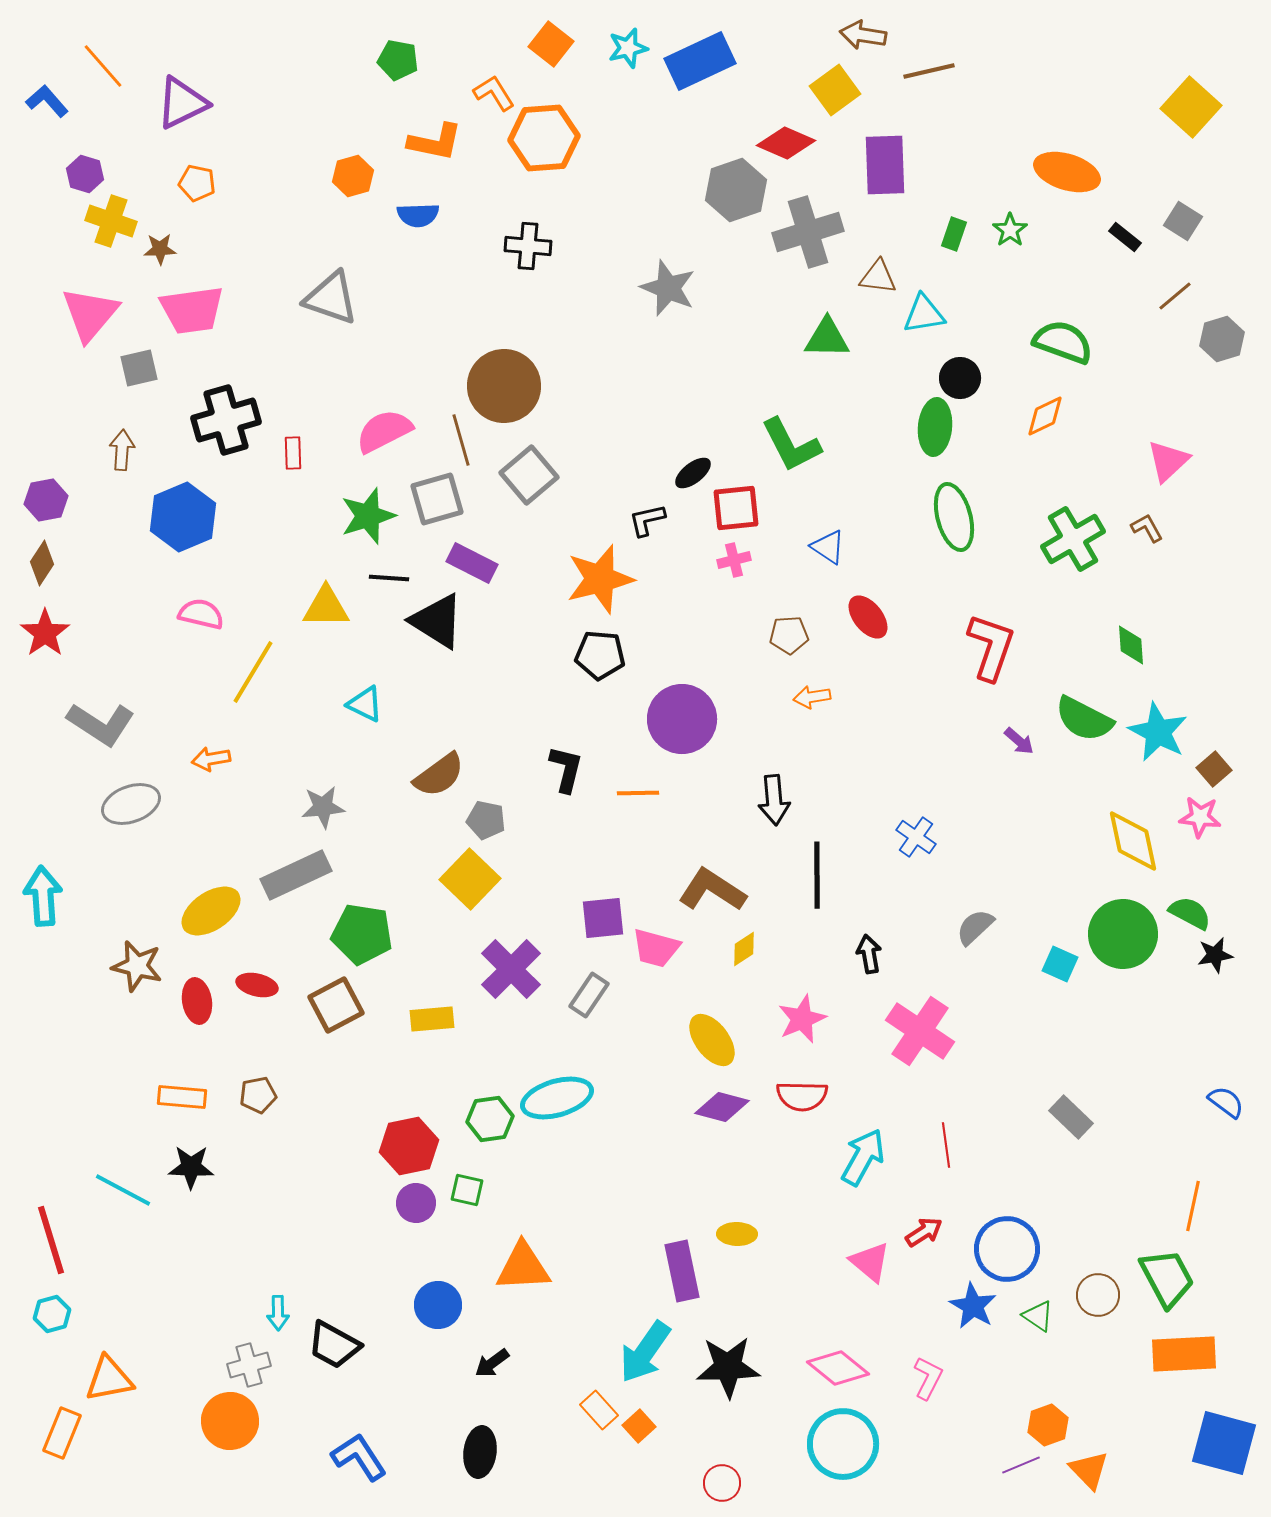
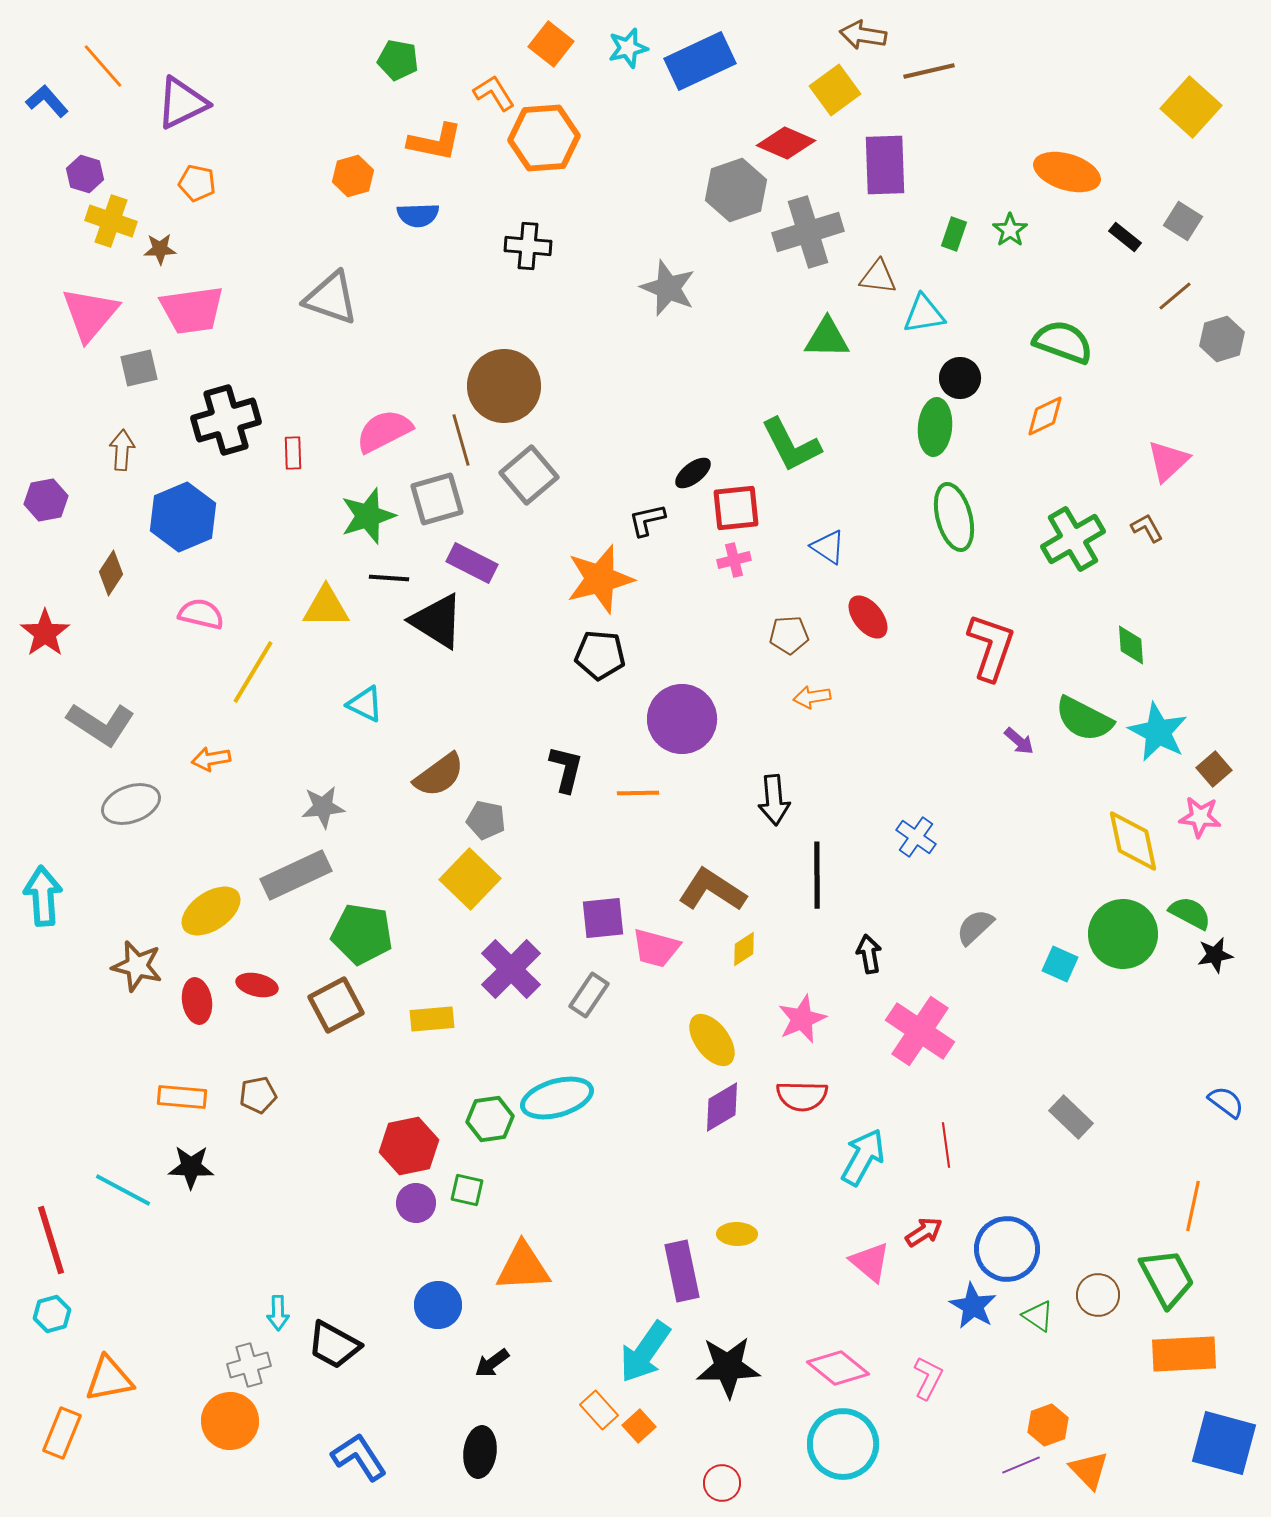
brown diamond at (42, 563): moved 69 px right, 10 px down
purple diamond at (722, 1107): rotated 46 degrees counterclockwise
